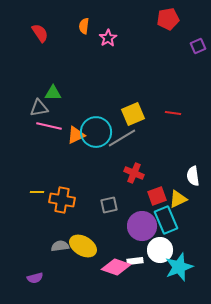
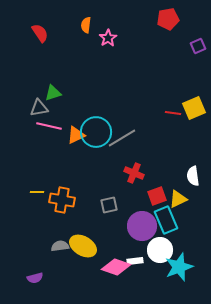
orange semicircle: moved 2 px right, 1 px up
green triangle: rotated 18 degrees counterclockwise
yellow square: moved 61 px right, 6 px up
